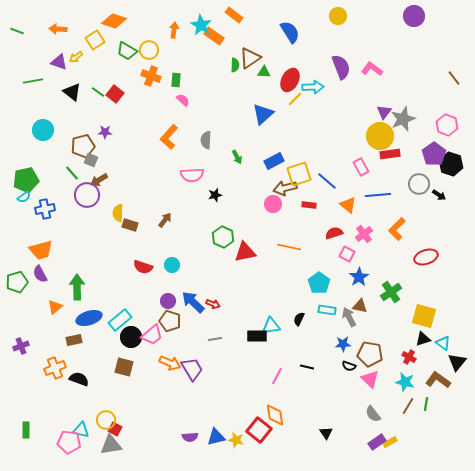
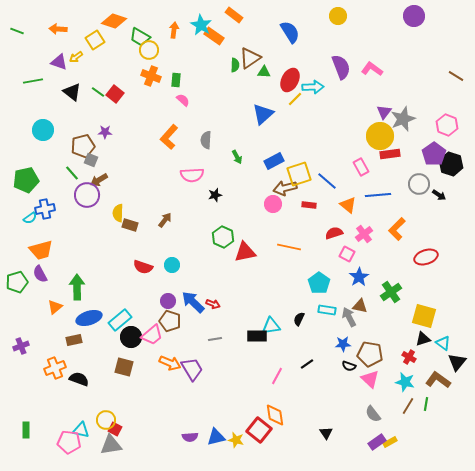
green trapezoid at (127, 51): moved 13 px right, 14 px up
brown line at (454, 78): moved 2 px right, 2 px up; rotated 21 degrees counterclockwise
cyan semicircle at (24, 197): moved 6 px right, 21 px down
black line at (307, 367): moved 3 px up; rotated 48 degrees counterclockwise
